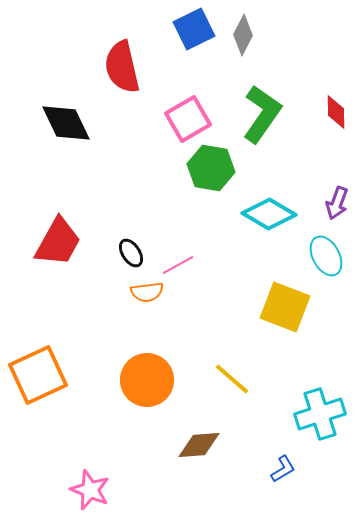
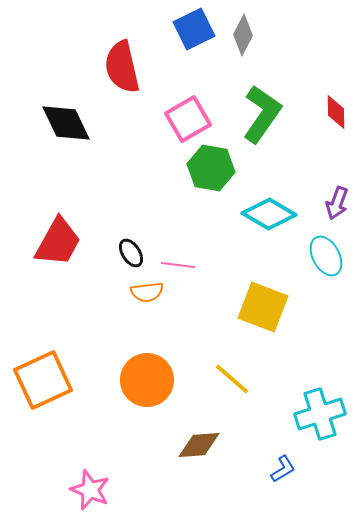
pink line: rotated 36 degrees clockwise
yellow square: moved 22 px left
orange square: moved 5 px right, 5 px down
